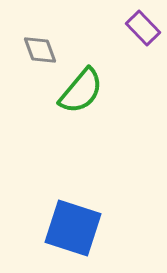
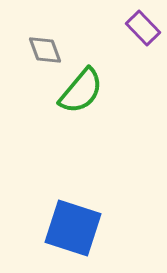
gray diamond: moved 5 px right
